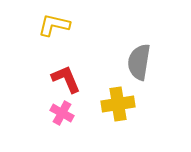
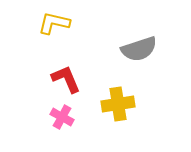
yellow L-shape: moved 2 px up
gray semicircle: moved 13 px up; rotated 117 degrees counterclockwise
pink cross: moved 4 px down
